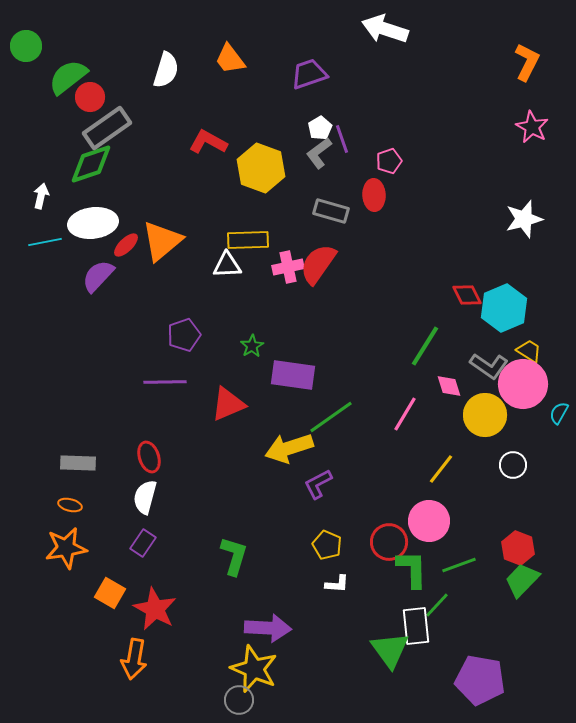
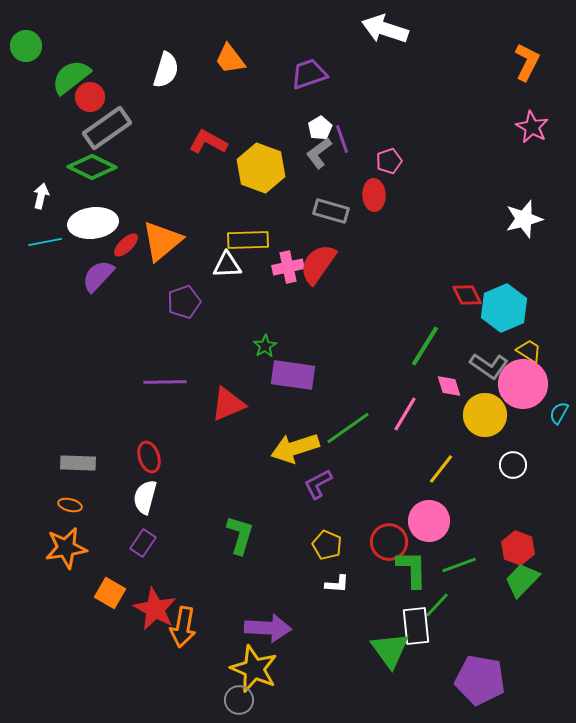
green semicircle at (68, 77): moved 3 px right
green diamond at (91, 164): moved 1 px right, 3 px down; rotated 45 degrees clockwise
purple pentagon at (184, 335): moved 33 px up
green star at (252, 346): moved 13 px right
green line at (331, 417): moved 17 px right, 11 px down
yellow arrow at (289, 448): moved 6 px right
green L-shape at (234, 556): moved 6 px right, 21 px up
orange arrow at (134, 659): moved 49 px right, 32 px up
